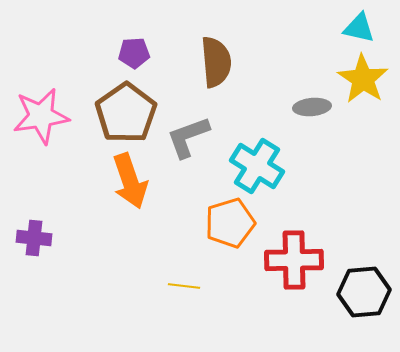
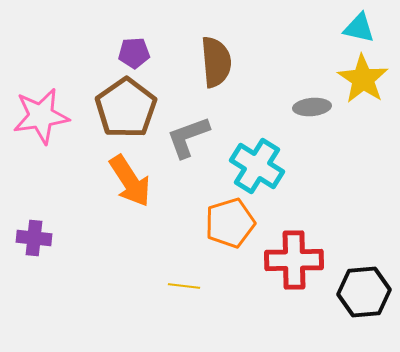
brown pentagon: moved 5 px up
orange arrow: rotated 14 degrees counterclockwise
